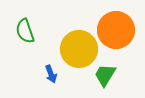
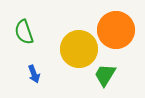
green semicircle: moved 1 px left, 1 px down
blue arrow: moved 17 px left
